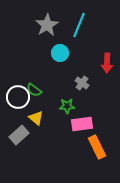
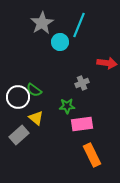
gray star: moved 5 px left, 2 px up
cyan circle: moved 11 px up
red arrow: rotated 84 degrees counterclockwise
gray cross: rotated 32 degrees clockwise
orange rectangle: moved 5 px left, 8 px down
